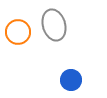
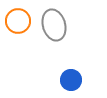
orange circle: moved 11 px up
